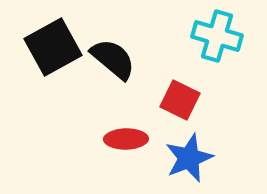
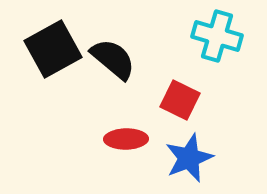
black square: moved 2 px down
